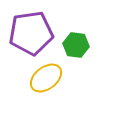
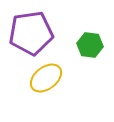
green hexagon: moved 14 px right
